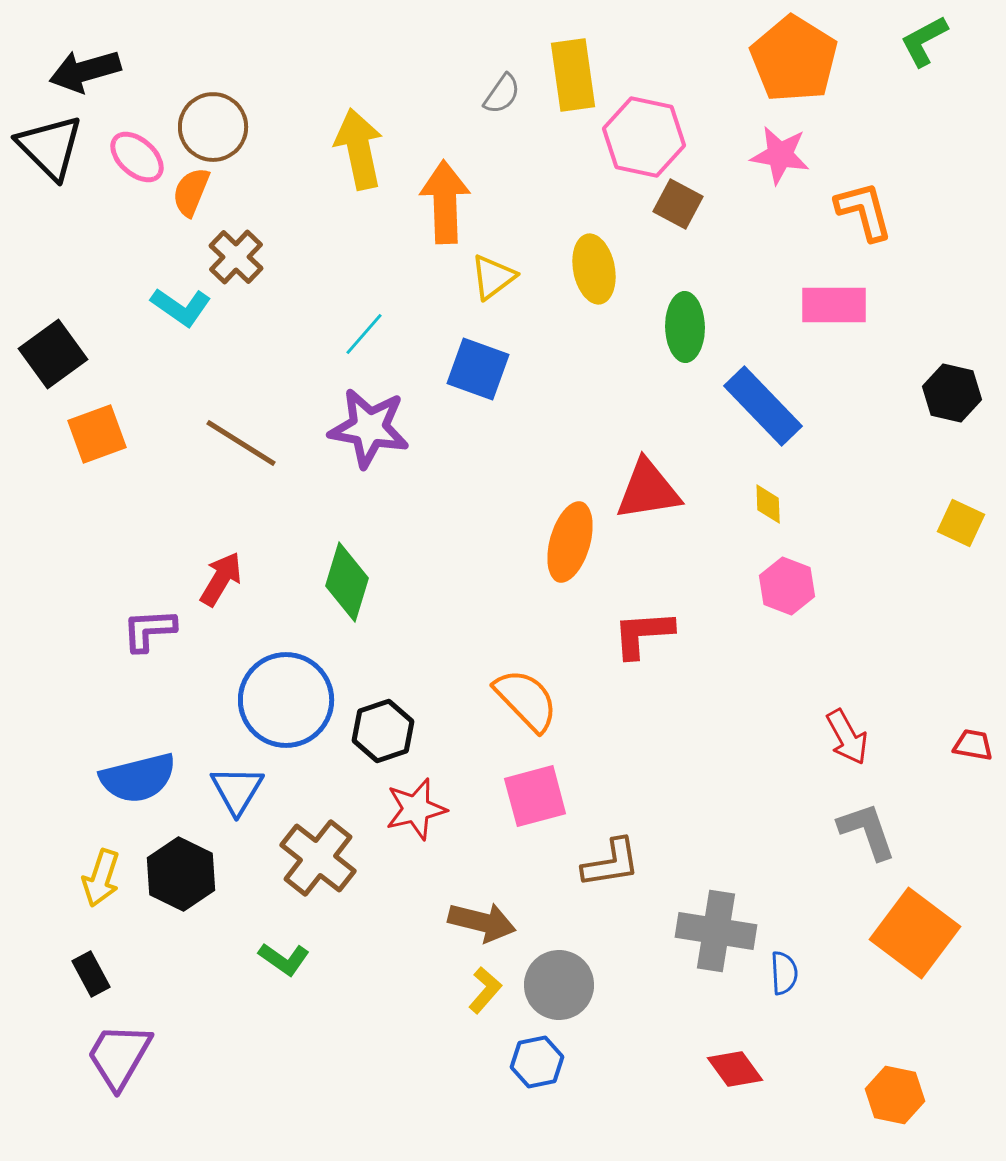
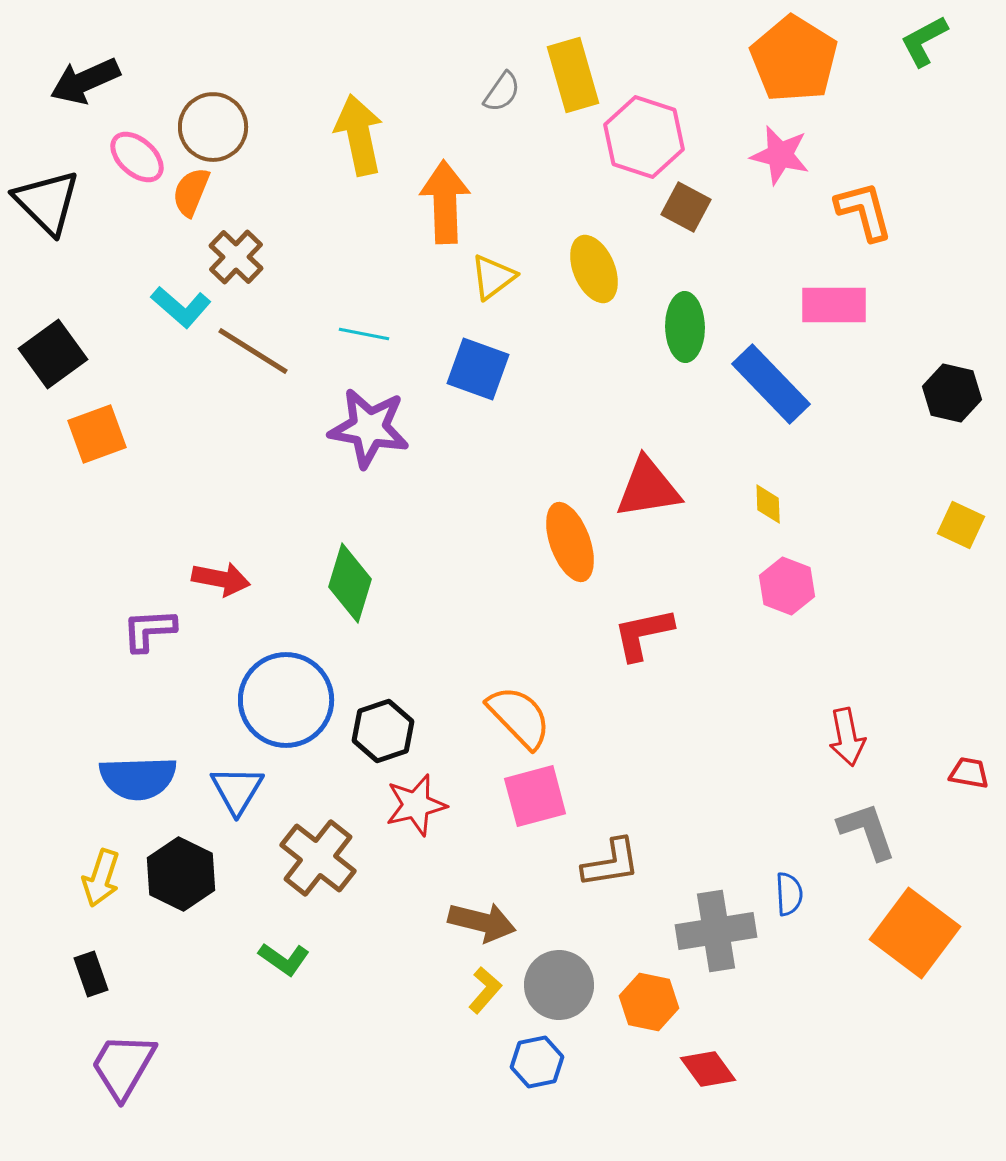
black arrow at (85, 71): moved 10 px down; rotated 8 degrees counterclockwise
yellow rectangle at (573, 75): rotated 8 degrees counterclockwise
gray semicircle at (502, 94): moved 2 px up
pink hexagon at (644, 137): rotated 6 degrees clockwise
black triangle at (50, 147): moved 3 px left, 55 px down
yellow arrow at (359, 149): moved 14 px up
pink star at (780, 155): rotated 4 degrees clockwise
brown square at (678, 204): moved 8 px right, 3 px down
yellow ellipse at (594, 269): rotated 12 degrees counterclockwise
cyan L-shape at (181, 307): rotated 6 degrees clockwise
cyan line at (364, 334): rotated 60 degrees clockwise
blue rectangle at (763, 406): moved 8 px right, 22 px up
brown line at (241, 443): moved 12 px right, 92 px up
red triangle at (648, 490): moved 2 px up
yellow square at (961, 523): moved 2 px down
orange ellipse at (570, 542): rotated 36 degrees counterclockwise
red arrow at (221, 579): rotated 70 degrees clockwise
green diamond at (347, 582): moved 3 px right, 1 px down
red L-shape at (643, 634): rotated 8 degrees counterclockwise
orange semicircle at (526, 700): moved 7 px left, 17 px down
red arrow at (847, 737): rotated 18 degrees clockwise
red trapezoid at (973, 745): moved 4 px left, 28 px down
blue semicircle at (138, 778): rotated 12 degrees clockwise
red star at (416, 809): moved 4 px up
gray cross at (716, 931): rotated 18 degrees counterclockwise
blue semicircle at (784, 973): moved 5 px right, 79 px up
black rectangle at (91, 974): rotated 9 degrees clockwise
purple trapezoid at (119, 1056): moved 4 px right, 10 px down
red diamond at (735, 1069): moved 27 px left
orange hexagon at (895, 1095): moved 246 px left, 93 px up
